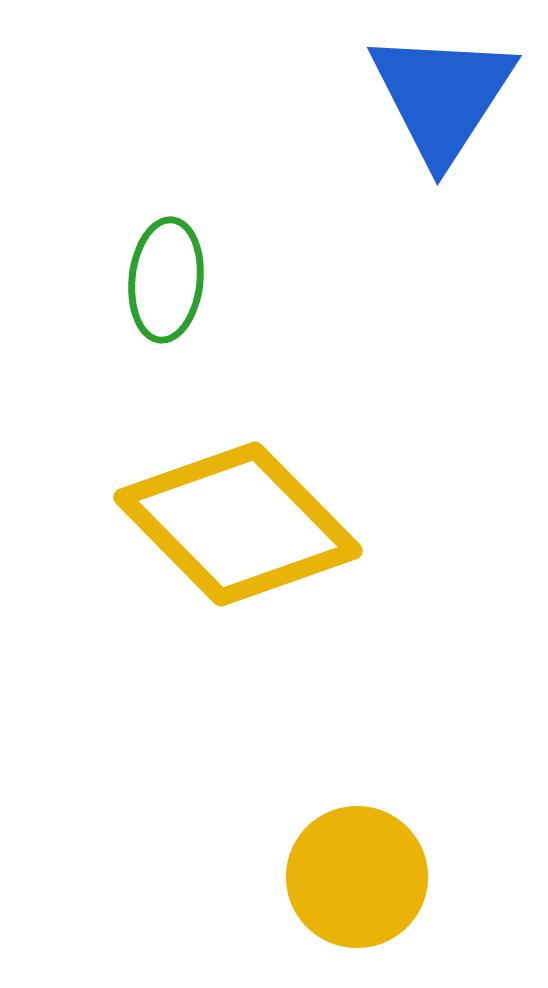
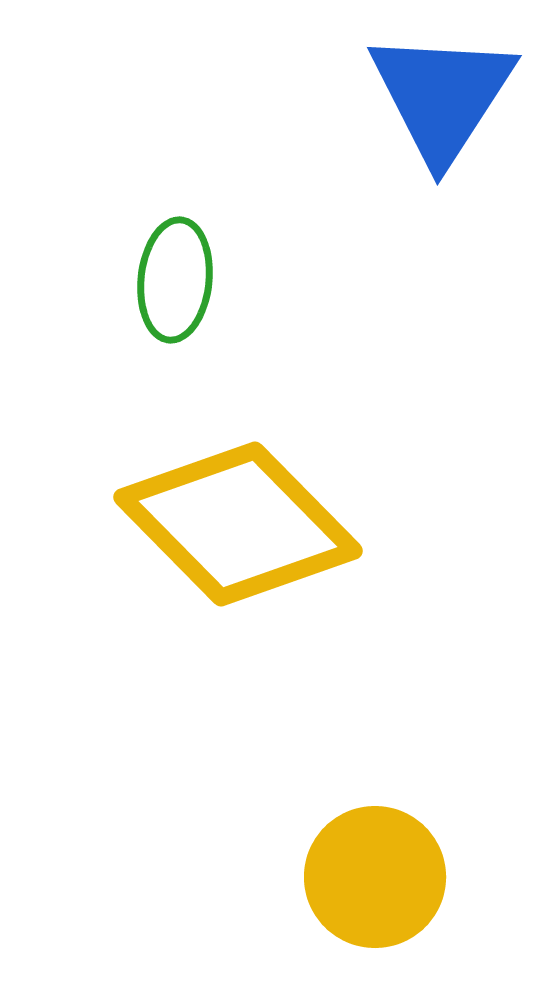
green ellipse: moved 9 px right
yellow circle: moved 18 px right
